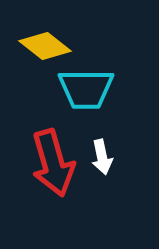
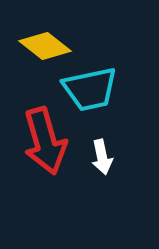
cyan trapezoid: moved 4 px right; rotated 12 degrees counterclockwise
red arrow: moved 8 px left, 22 px up
